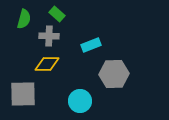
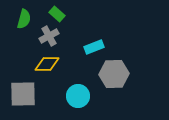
gray cross: rotated 30 degrees counterclockwise
cyan rectangle: moved 3 px right, 2 px down
cyan circle: moved 2 px left, 5 px up
